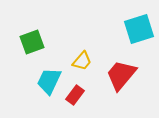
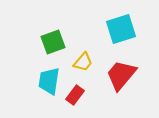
cyan square: moved 18 px left
green square: moved 21 px right
yellow trapezoid: moved 1 px right, 1 px down
cyan trapezoid: rotated 16 degrees counterclockwise
